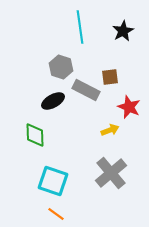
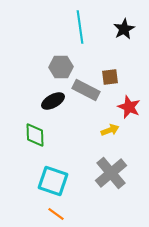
black star: moved 1 px right, 2 px up
gray hexagon: rotated 20 degrees counterclockwise
